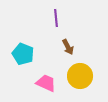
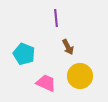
cyan pentagon: moved 1 px right
